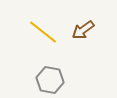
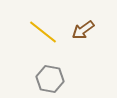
gray hexagon: moved 1 px up
